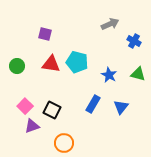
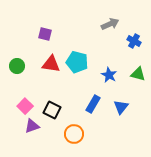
orange circle: moved 10 px right, 9 px up
